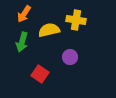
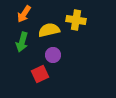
purple circle: moved 17 px left, 2 px up
red square: rotated 30 degrees clockwise
